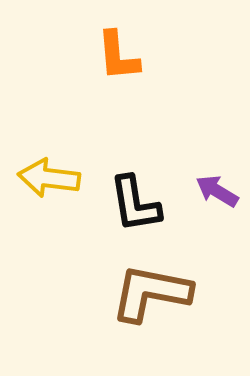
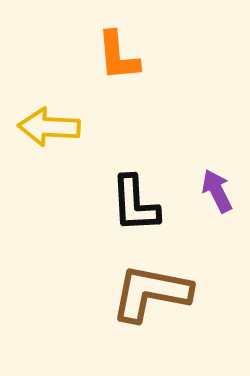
yellow arrow: moved 51 px up; rotated 4 degrees counterclockwise
purple arrow: rotated 33 degrees clockwise
black L-shape: rotated 6 degrees clockwise
